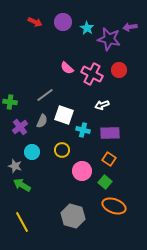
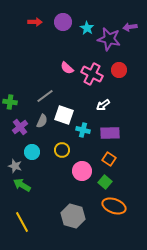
red arrow: rotated 24 degrees counterclockwise
gray line: moved 1 px down
white arrow: moved 1 px right; rotated 16 degrees counterclockwise
